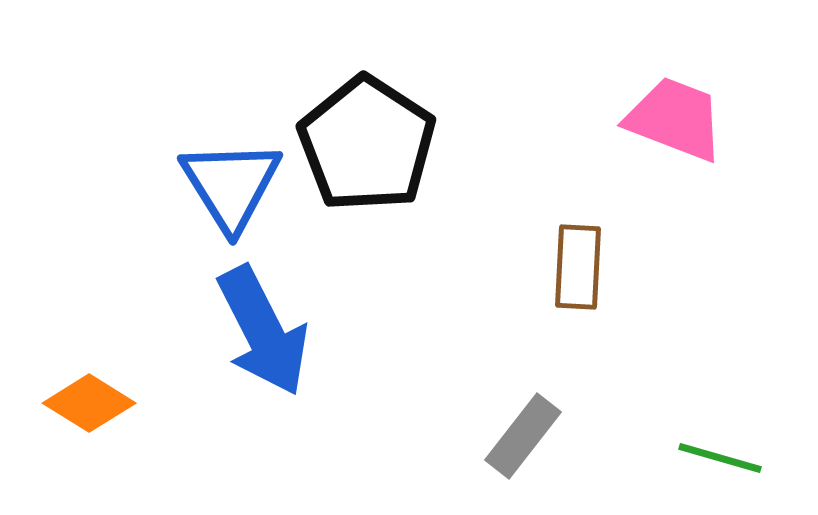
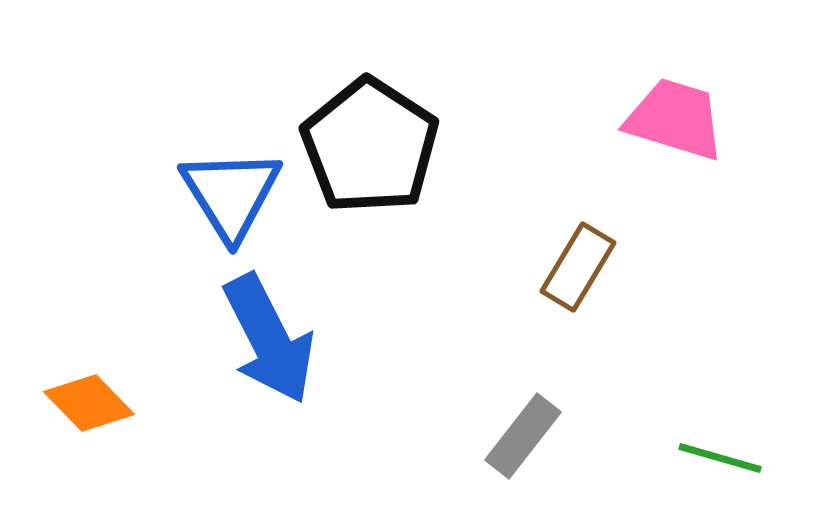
pink trapezoid: rotated 4 degrees counterclockwise
black pentagon: moved 3 px right, 2 px down
blue triangle: moved 9 px down
brown rectangle: rotated 28 degrees clockwise
blue arrow: moved 6 px right, 8 px down
orange diamond: rotated 14 degrees clockwise
